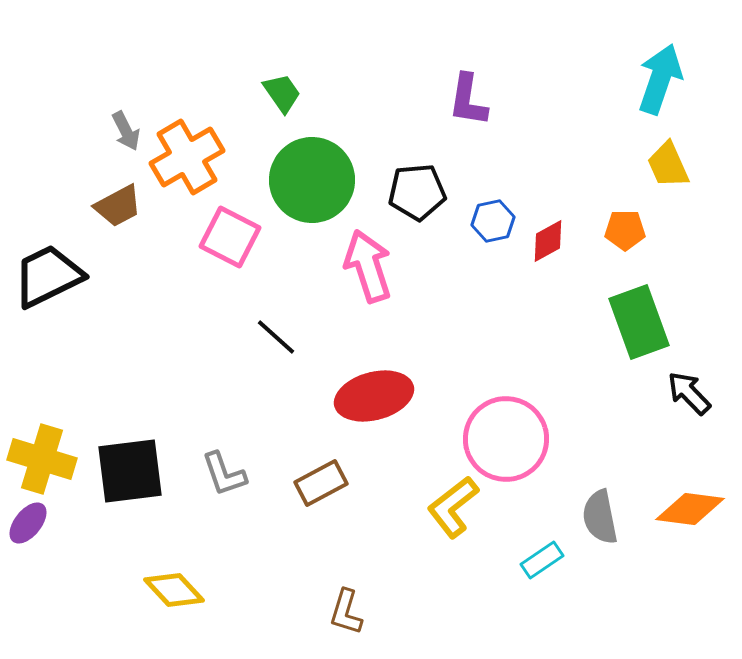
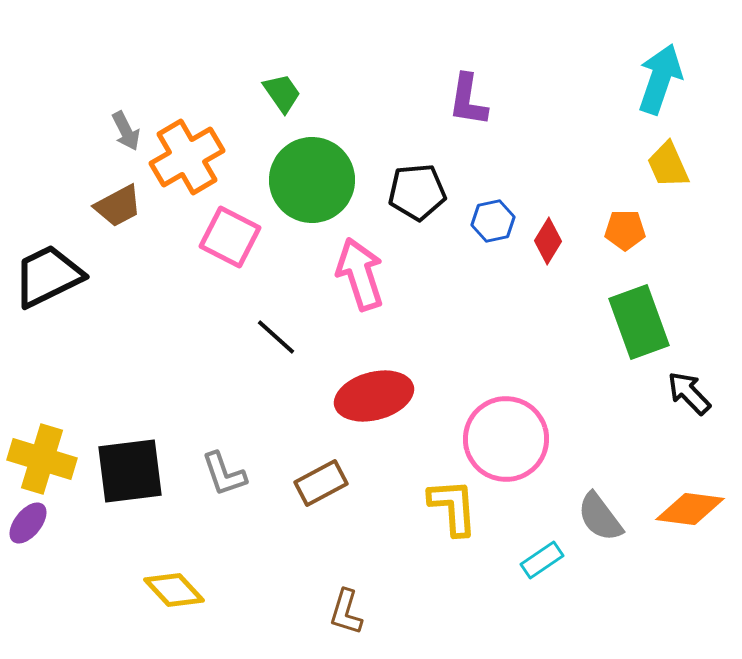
red diamond: rotated 30 degrees counterclockwise
pink arrow: moved 8 px left, 8 px down
yellow L-shape: rotated 124 degrees clockwise
gray semicircle: rotated 26 degrees counterclockwise
